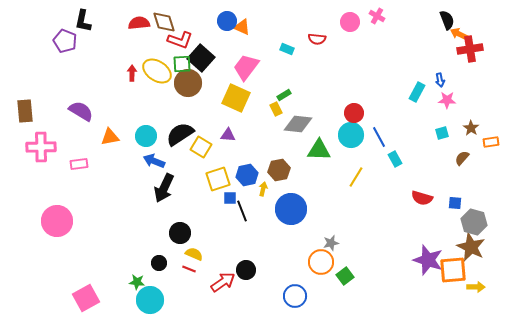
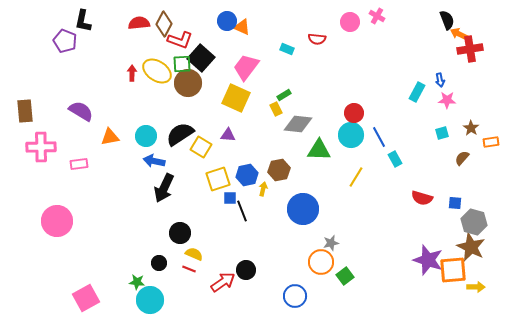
brown diamond at (164, 22): moved 2 px down; rotated 45 degrees clockwise
blue arrow at (154, 161): rotated 10 degrees counterclockwise
blue circle at (291, 209): moved 12 px right
